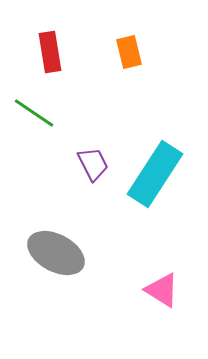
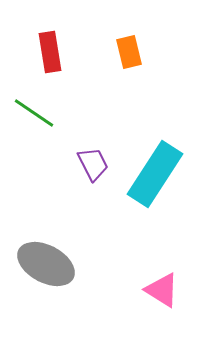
gray ellipse: moved 10 px left, 11 px down
